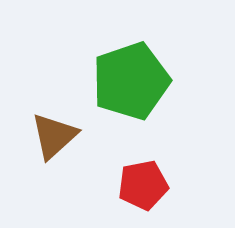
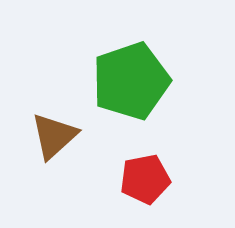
red pentagon: moved 2 px right, 6 px up
